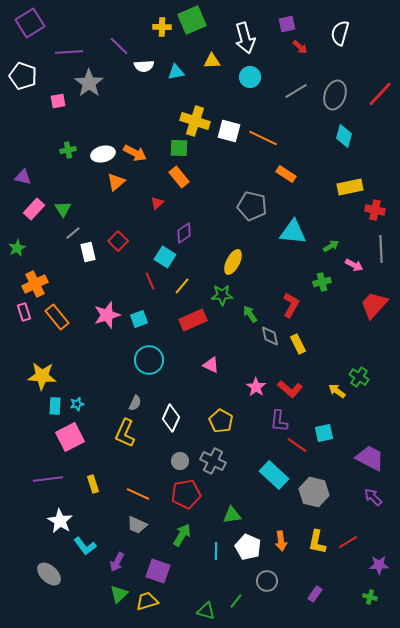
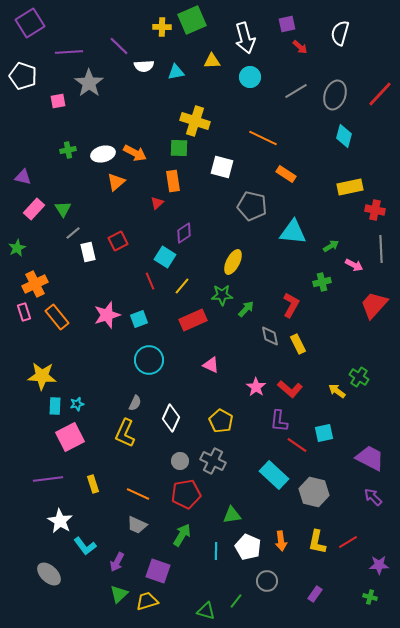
white square at (229, 131): moved 7 px left, 36 px down
orange rectangle at (179, 177): moved 6 px left, 4 px down; rotated 30 degrees clockwise
red square at (118, 241): rotated 18 degrees clockwise
green arrow at (250, 314): moved 4 px left, 5 px up; rotated 78 degrees clockwise
